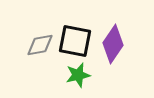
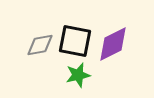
purple diamond: rotated 30 degrees clockwise
